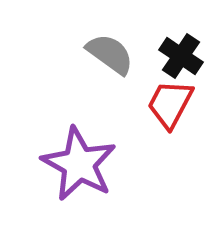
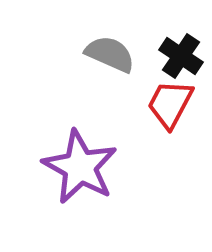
gray semicircle: rotated 12 degrees counterclockwise
purple star: moved 1 px right, 3 px down
